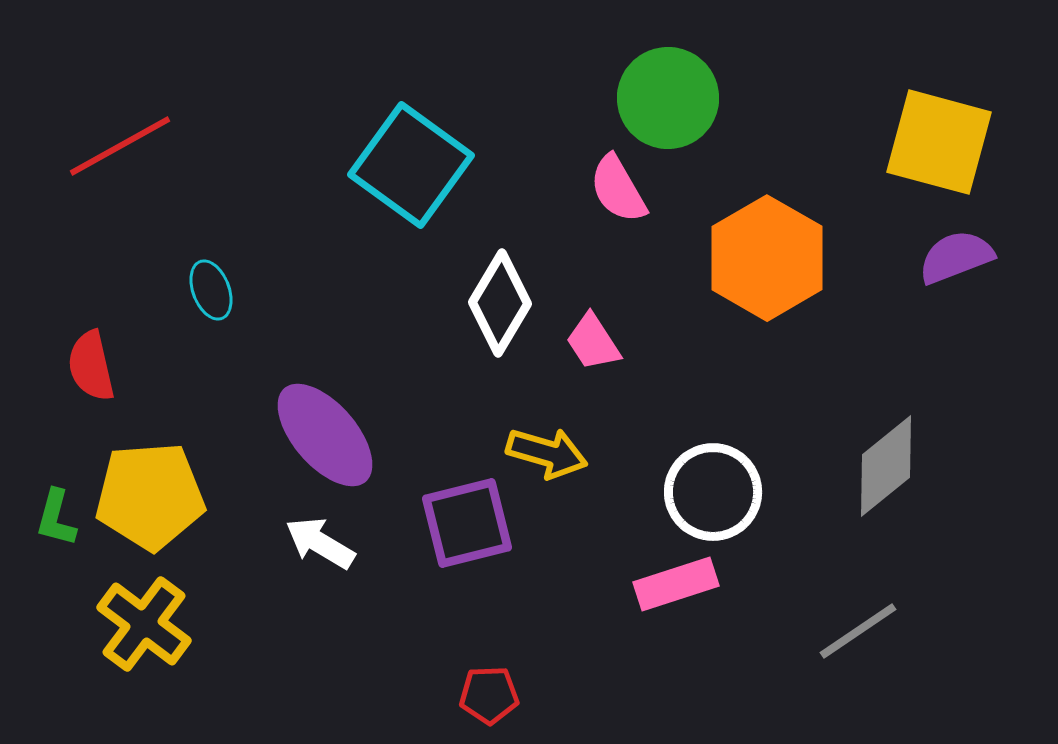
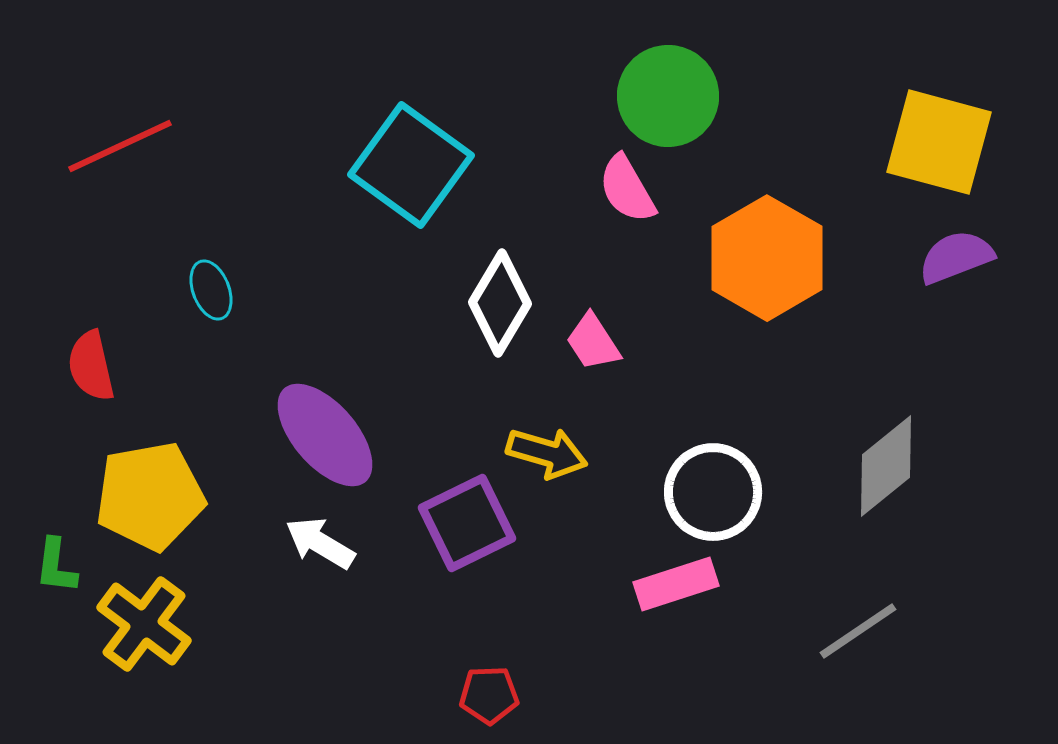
green circle: moved 2 px up
red line: rotated 4 degrees clockwise
pink semicircle: moved 9 px right
yellow pentagon: rotated 6 degrees counterclockwise
green L-shape: moved 48 px down; rotated 8 degrees counterclockwise
purple square: rotated 12 degrees counterclockwise
